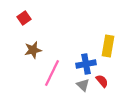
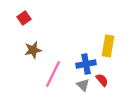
pink line: moved 1 px right, 1 px down
red semicircle: moved 1 px up
